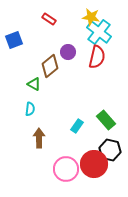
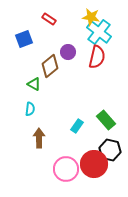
blue square: moved 10 px right, 1 px up
